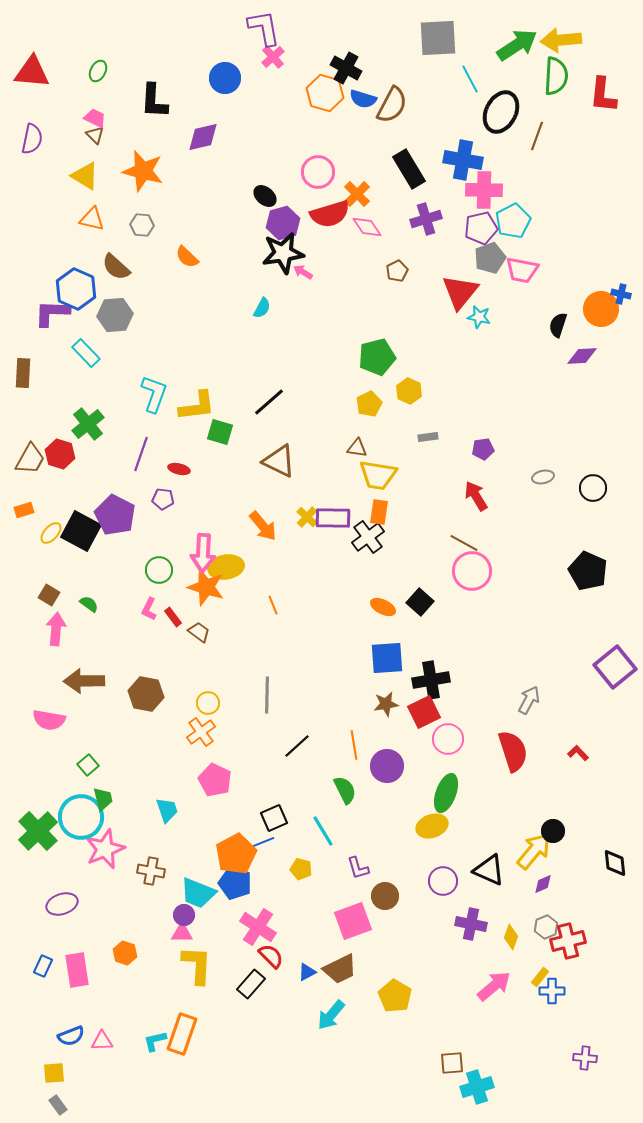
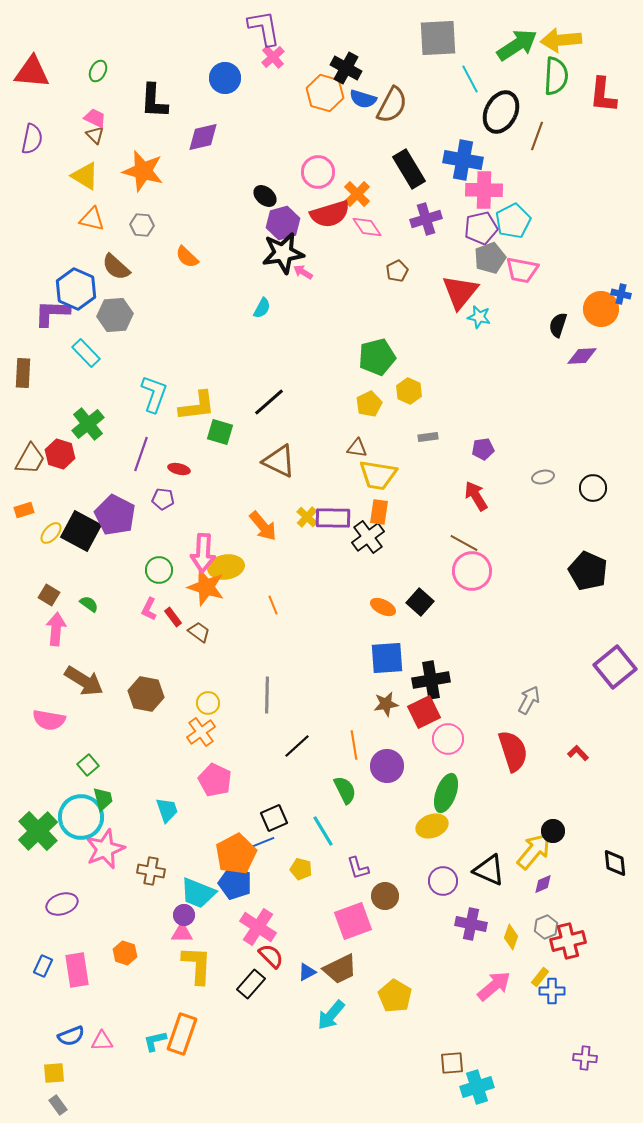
brown arrow at (84, 681): rotated 147 degrees counterclockwise
